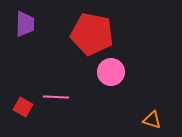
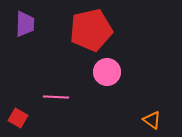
red pentagon: moved 1 px left, 4 px up; rotated 24 degrees counterclockwise
pink circle: moved 4 px left
red square: moved 5 px left, 11 px down
orange triangle: rotated 18 degrees clockwise
